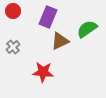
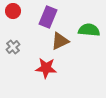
green semicircle: moved 2 px right, 1 px down; rotated 40 degrees clockwise
red star: moved 3 px right, 4 px up
